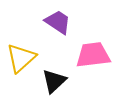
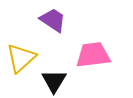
purple trapezoid: moved 5 px left, 2 px up
black triangle: rotated 16 degrees counterclockwise
